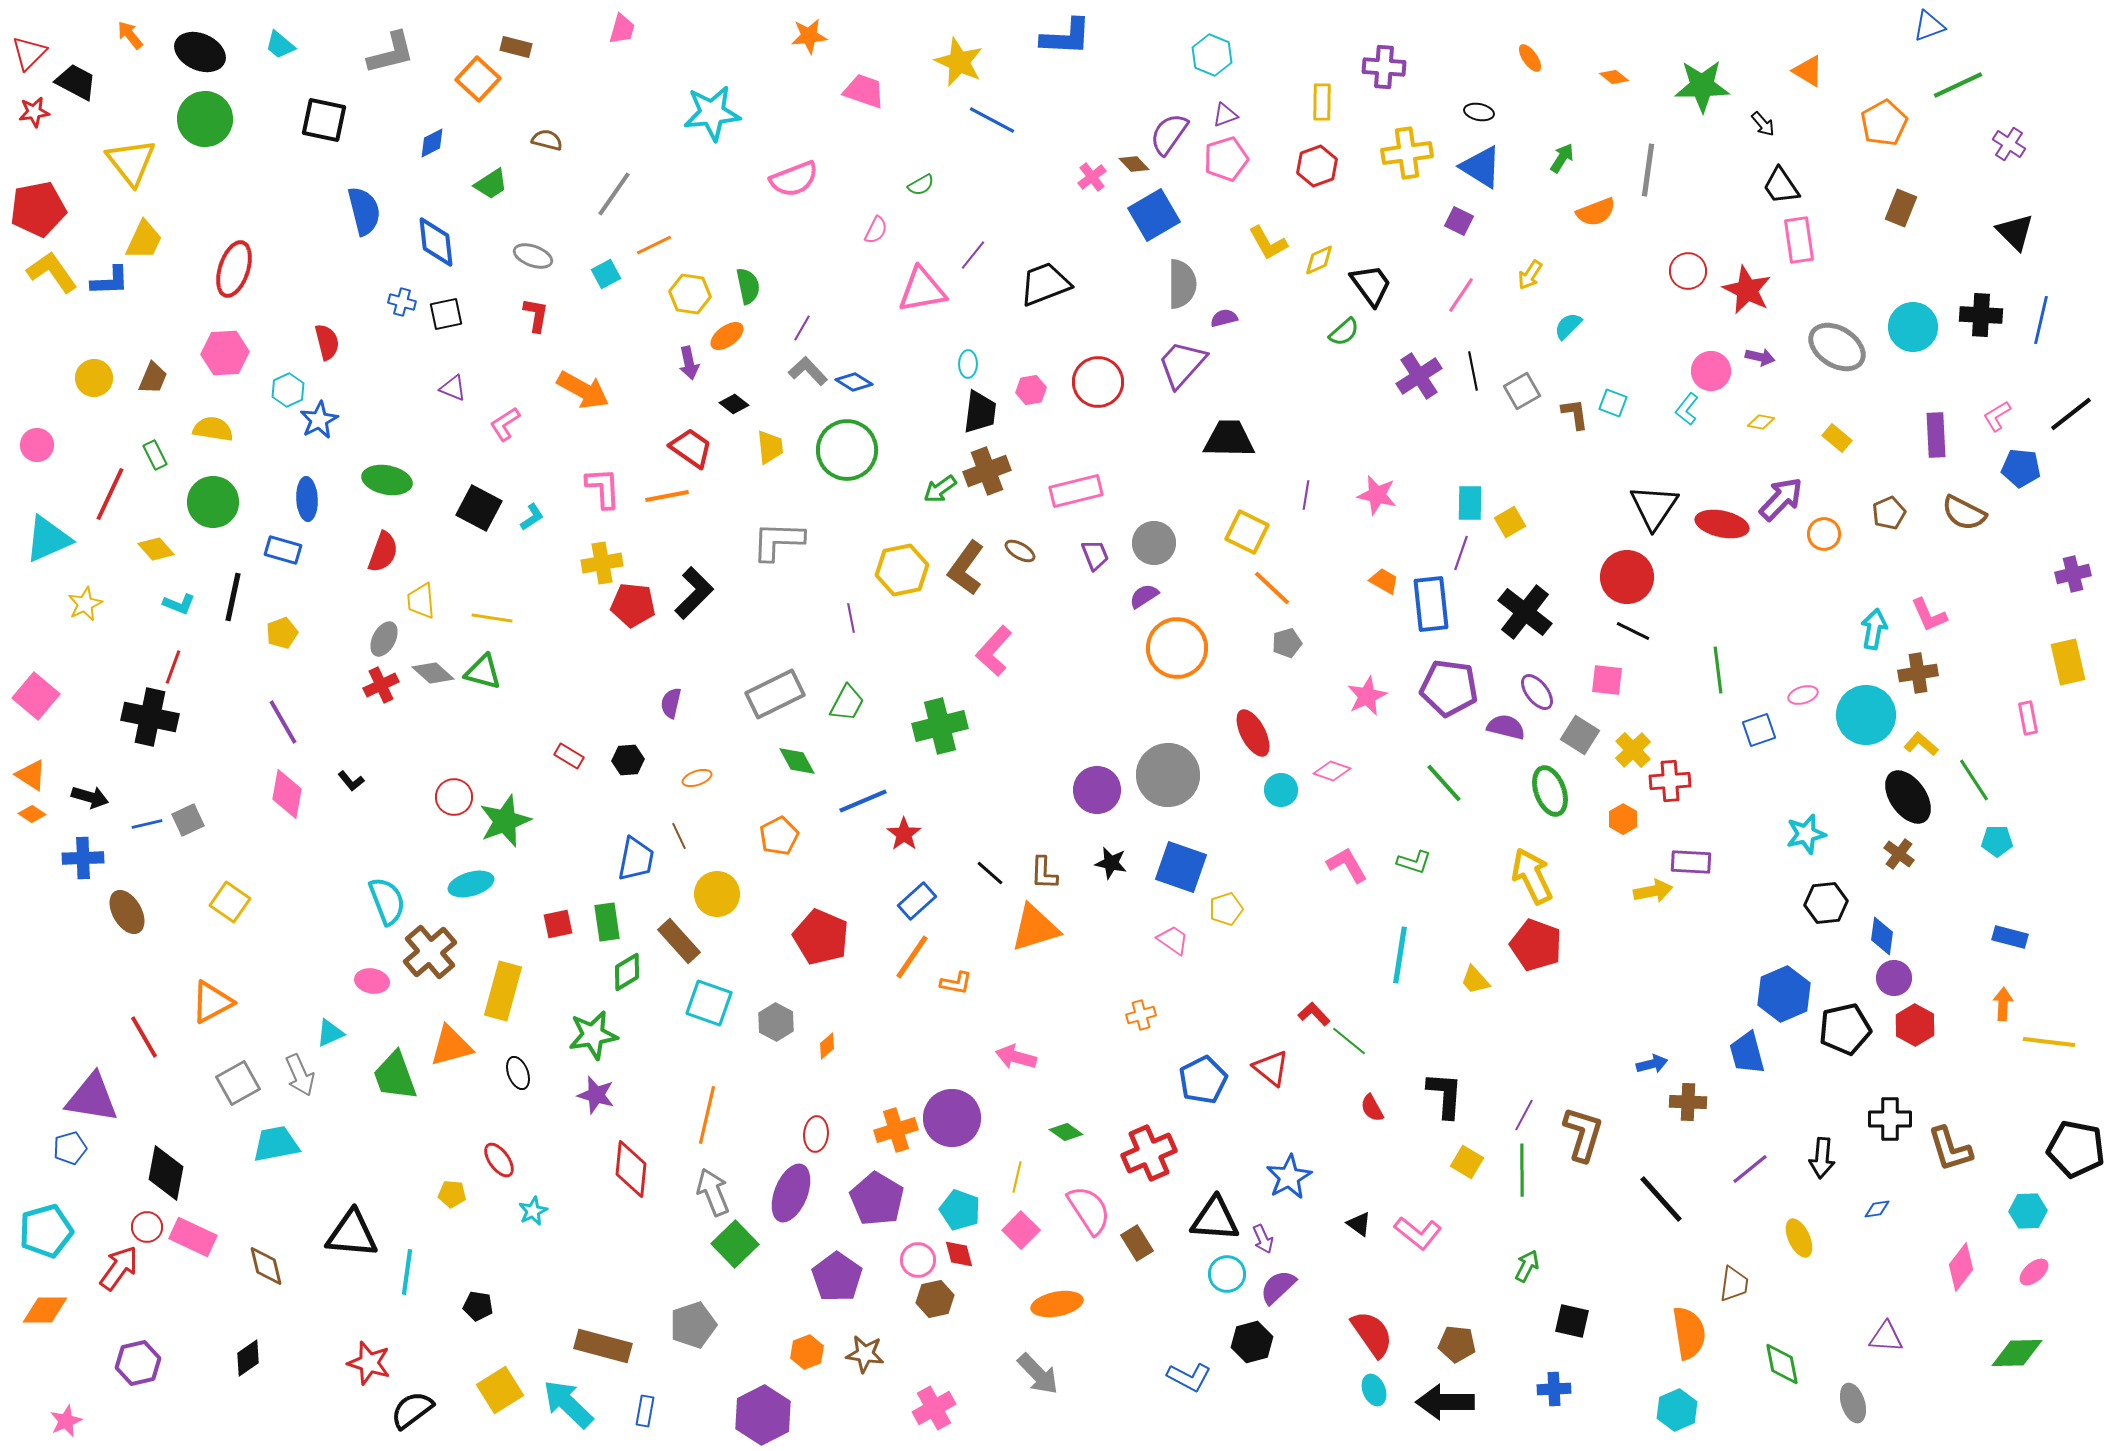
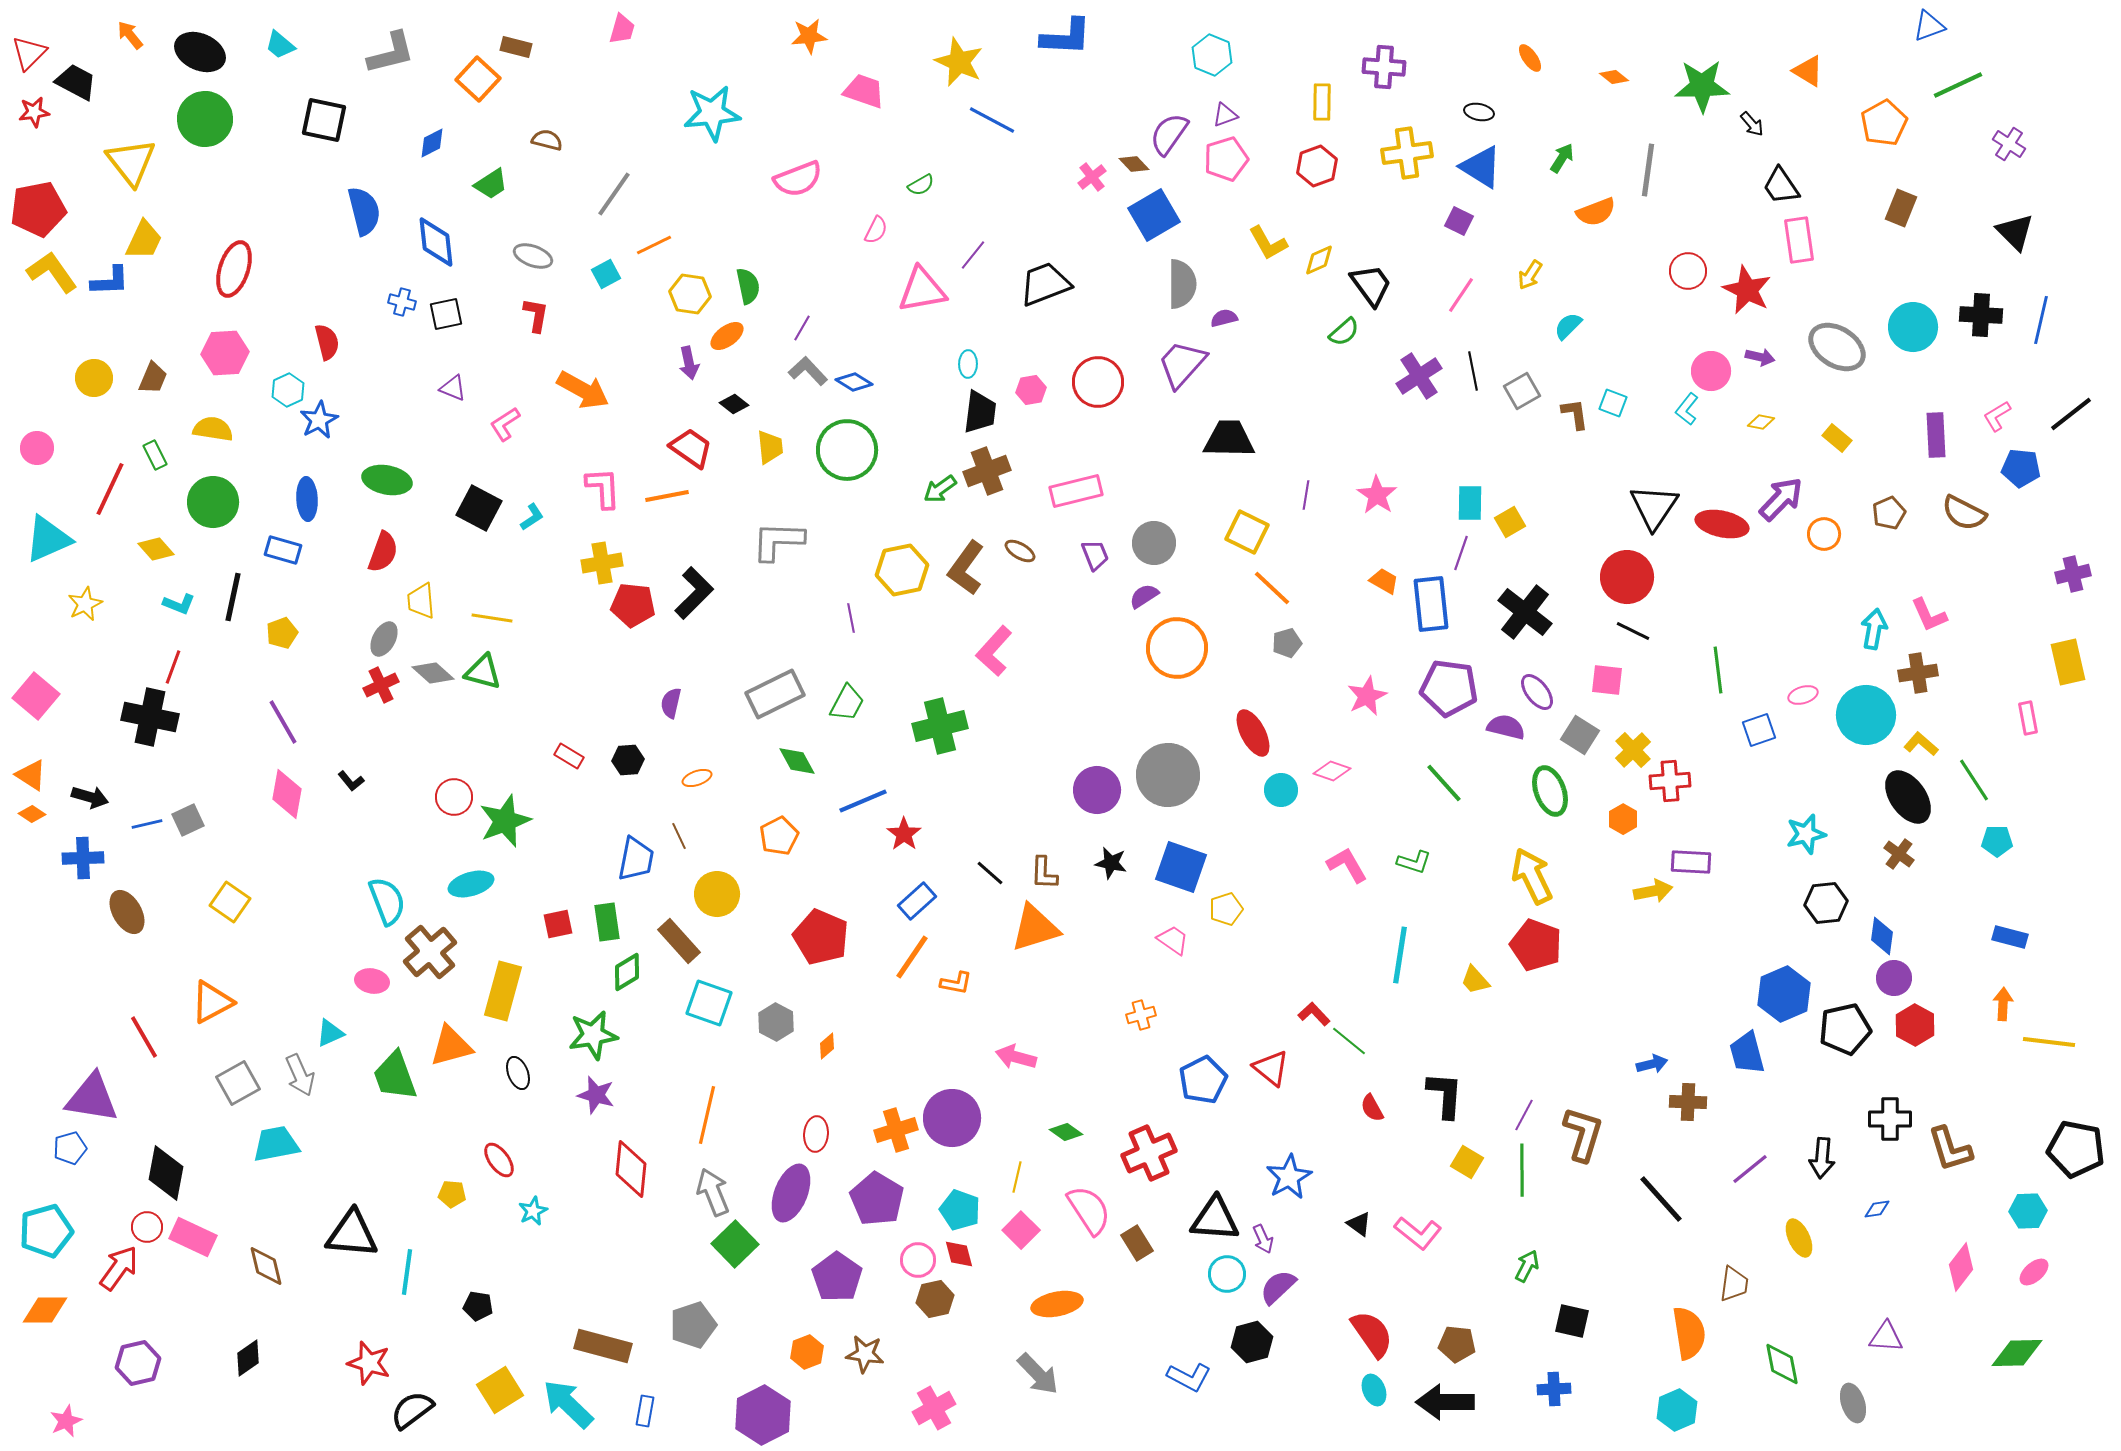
black arrow at (1763, 124): moved 11 px left
pink semicircle at (794, 179): moved 4 px right
pink circle at (37, 445): moved 3 px down
red line at (110, 494): moved 5 px up
pink star at (1377, 495): rotated 21 degrees clockwise
